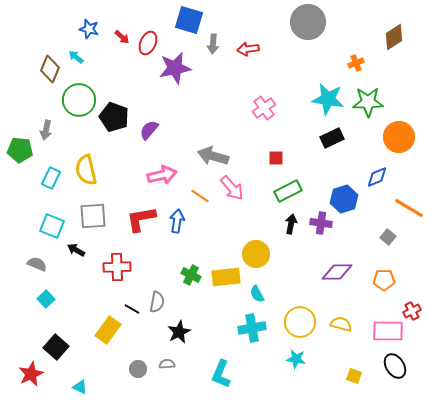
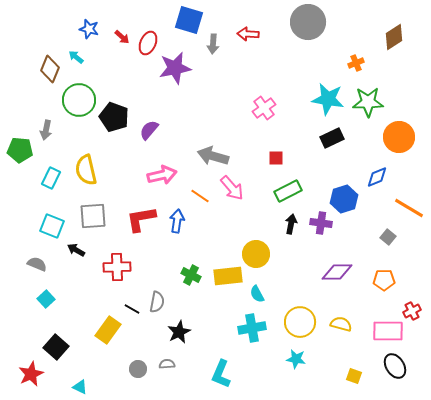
red arrow at (248, 49): moved 15 px up; rotated 10 degrees clockwise
yellow rectangle at (226, 277): moved 2 px right, 1 px up
